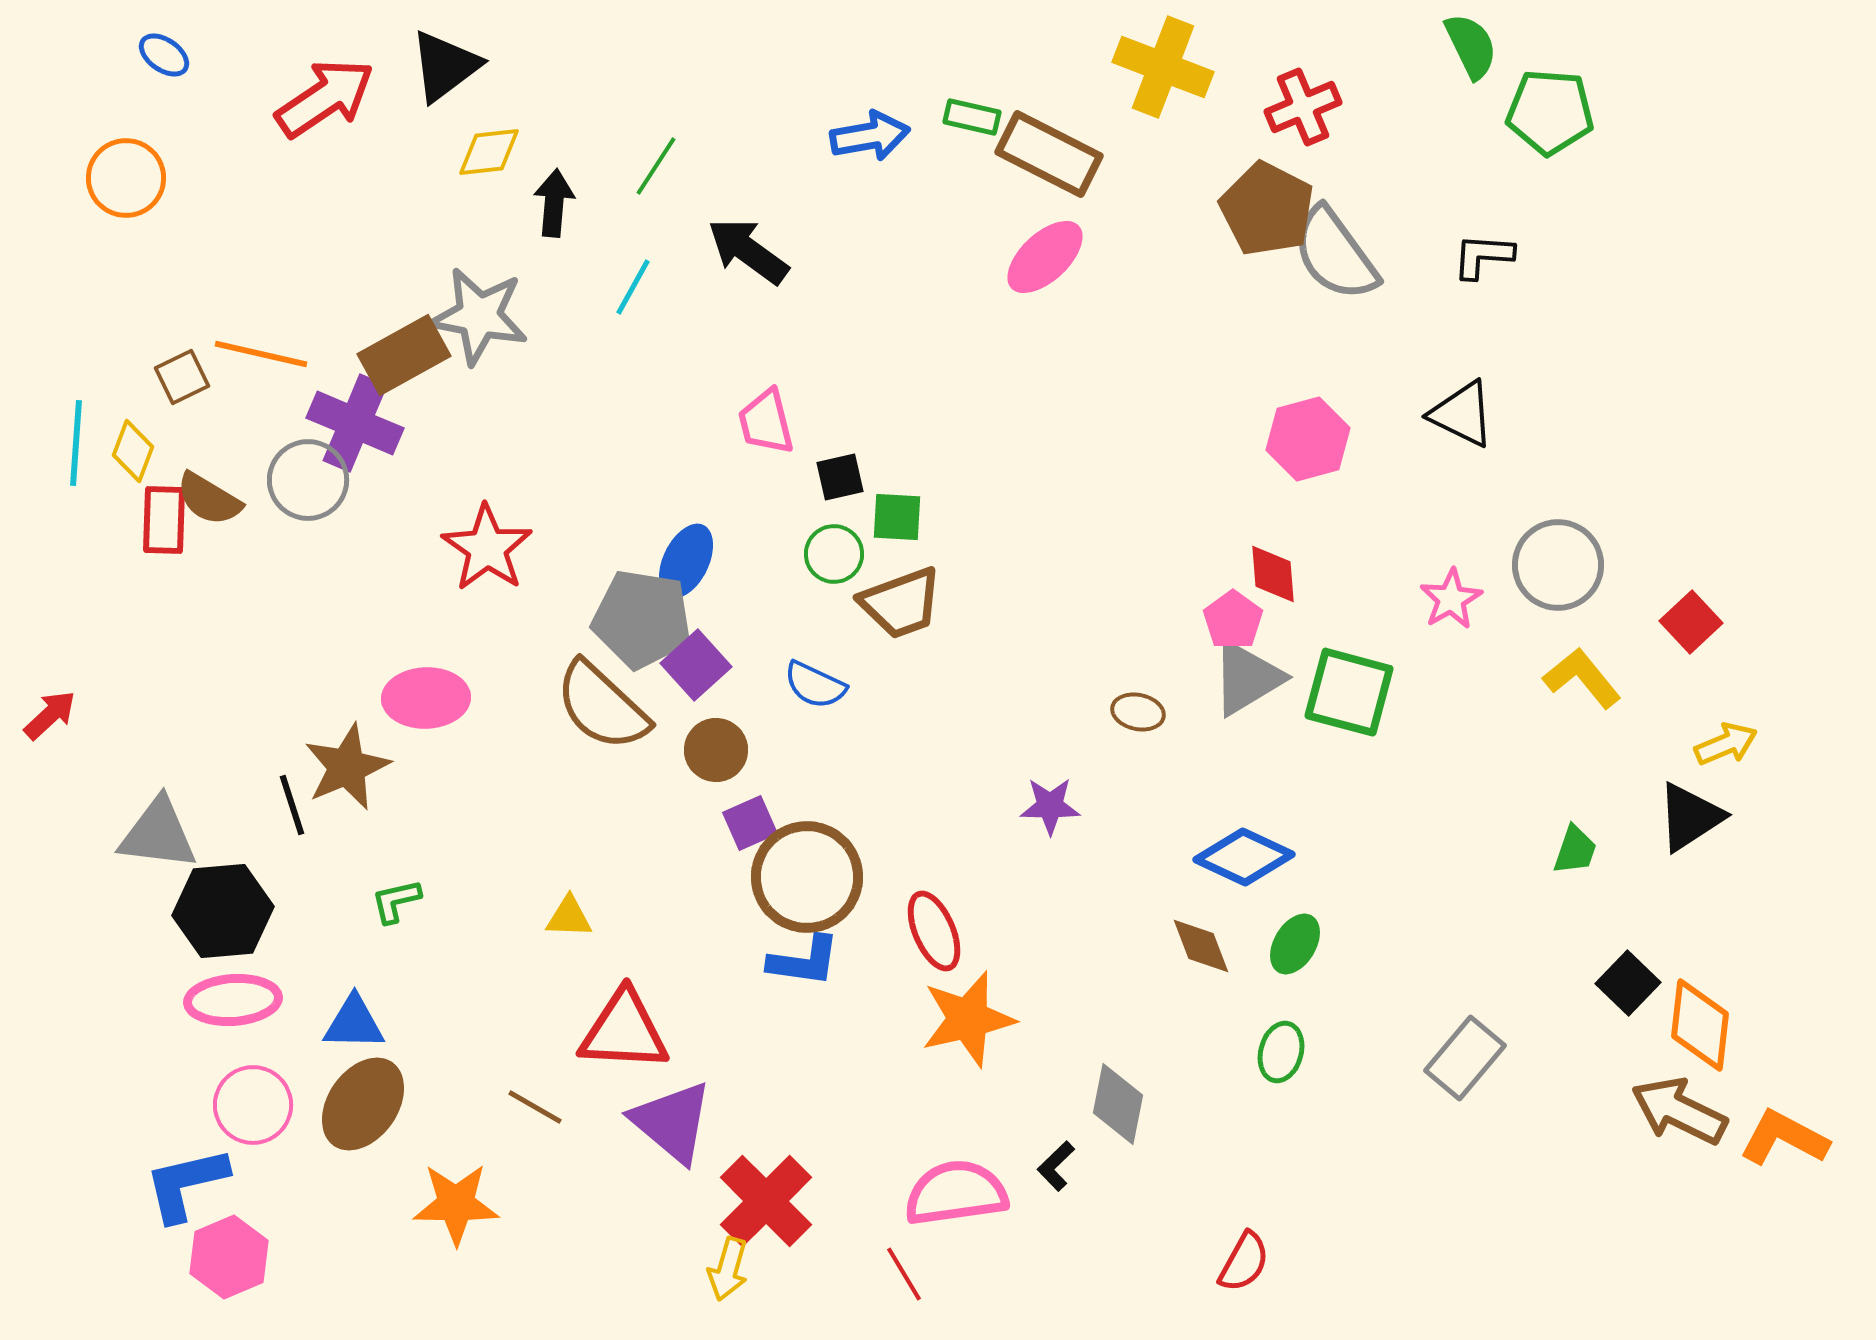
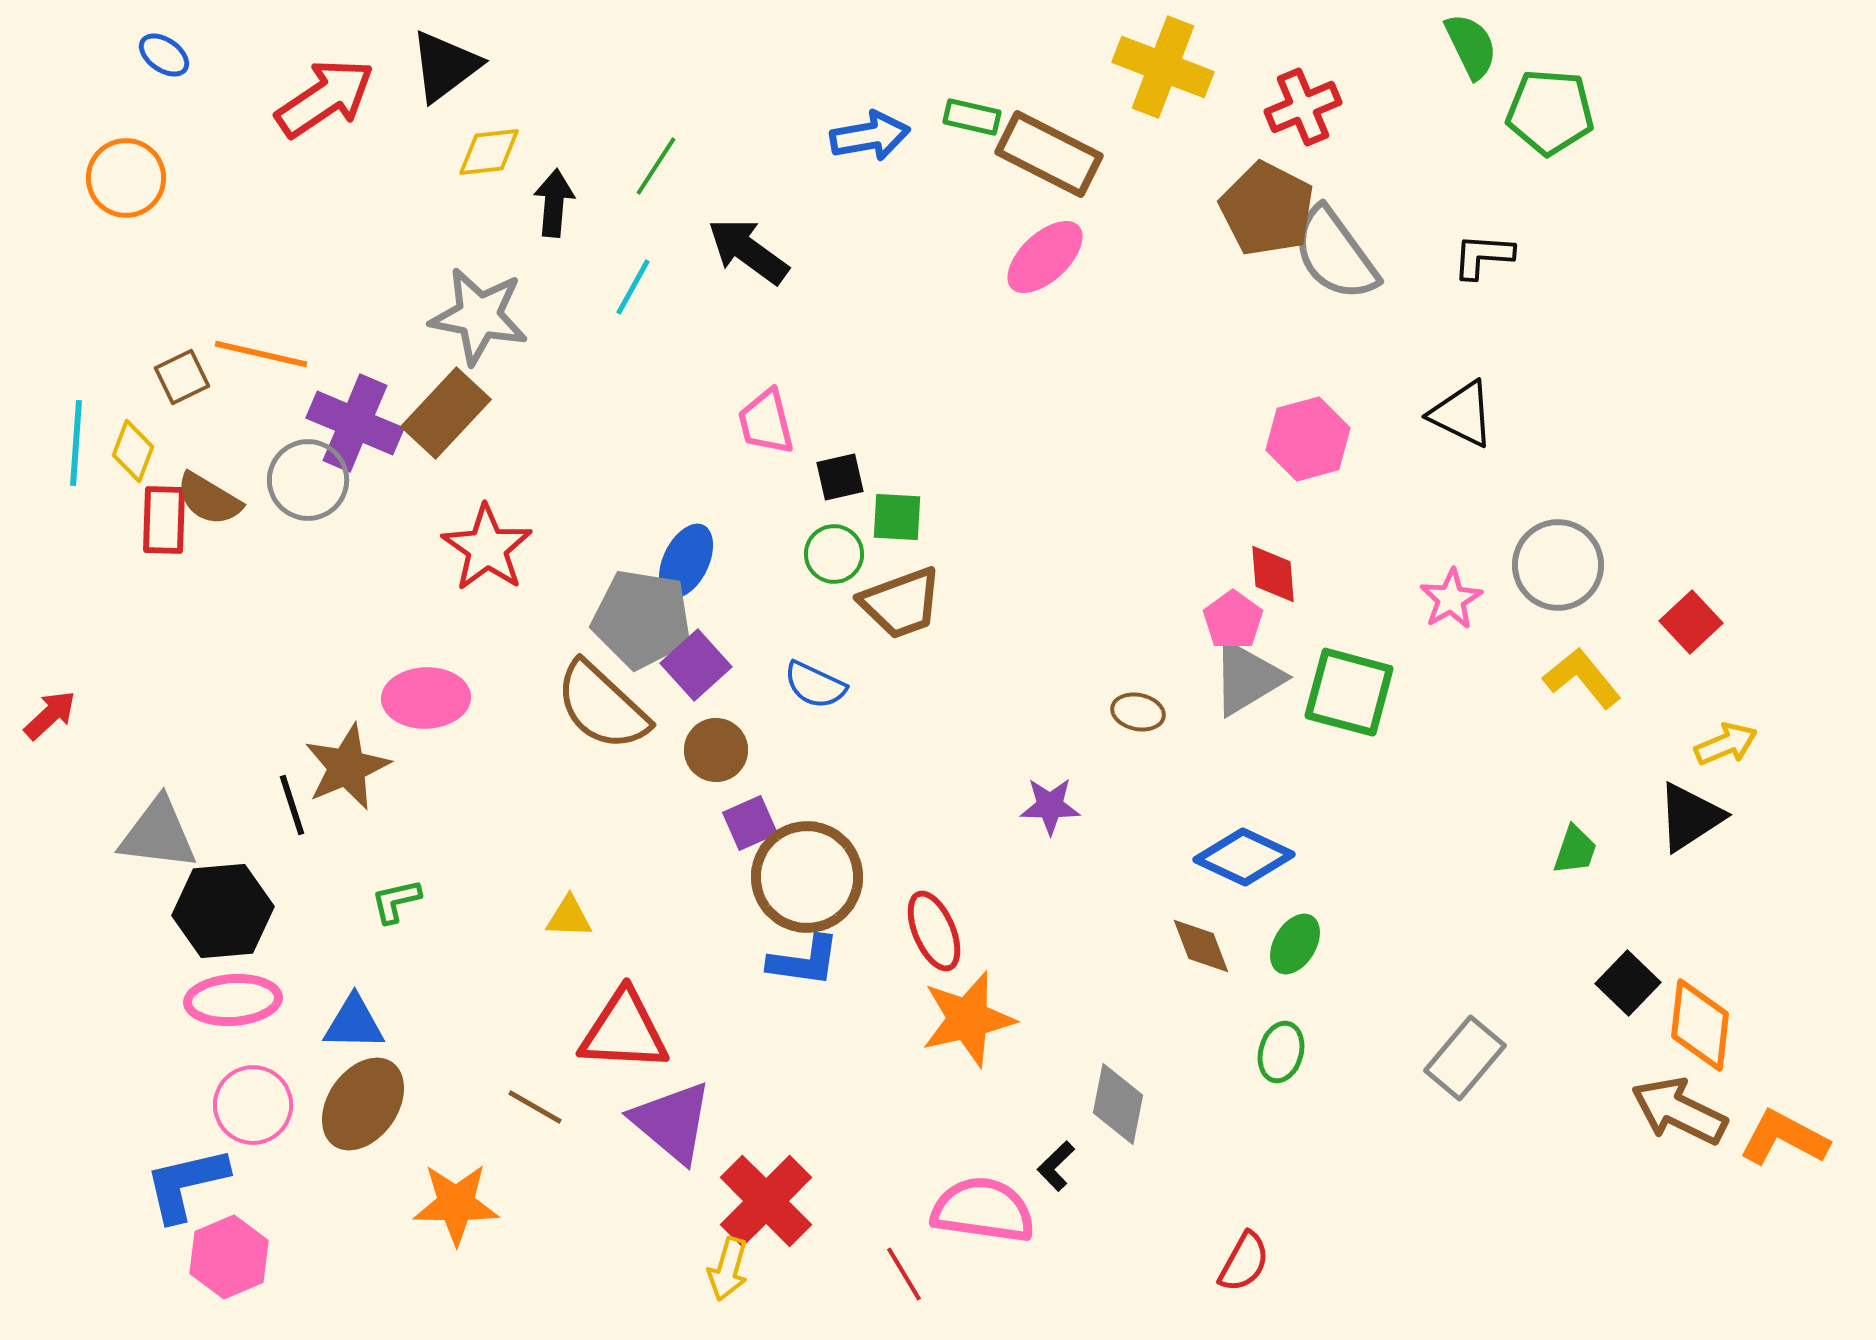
brown rectangle at (404, 355): moved 42 px right, 58 px down; rotated 18 degrees counterclockwise
pink semicircle at (956, 1193): moved 27 px right, 17 px down; rotated 16 degrees clockwise
